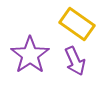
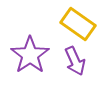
yellow rectangle: moved 1 px right
